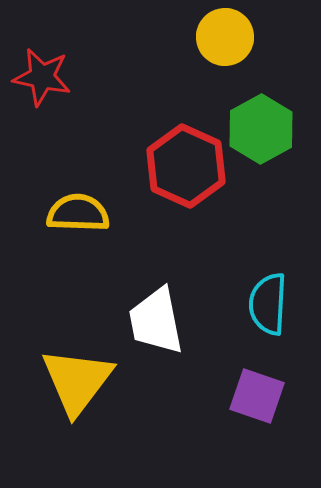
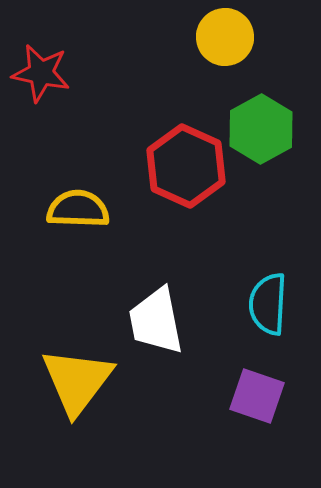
red star: moved 1 px left, 4 px up
yellow semicircle: moved 4 px up
